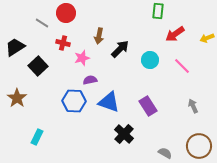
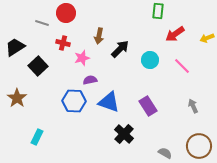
gray line: rotated 16 degrees counterclockwise
